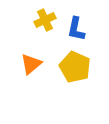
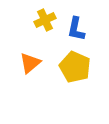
orange triangle: moved 1 px left, 1 px up
